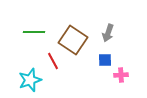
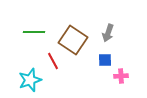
pink cross: moved 1 px down
